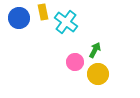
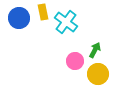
pink circle: moved 1 px up
